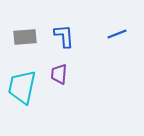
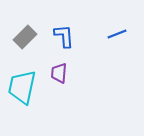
gray rectangle: rotated 40 degrees counterclockwise
purple trapezoid: moved 1 px up
